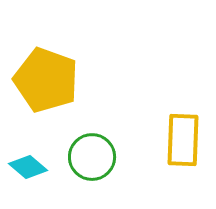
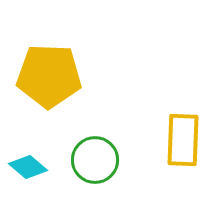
yellow pentagon: moved 3 px right, 4 px up; rotated 18 degrees counterclockwise
green circle: moved 3 px right, 3 px down
